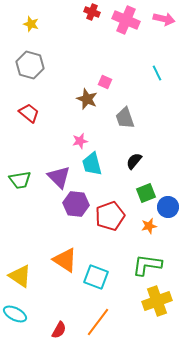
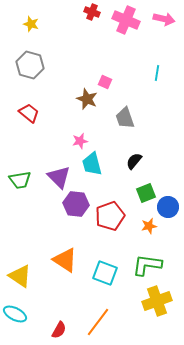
cyan line: rotated 35 degrees clockwise
cyan square: moved 9 px right, 4 px up
